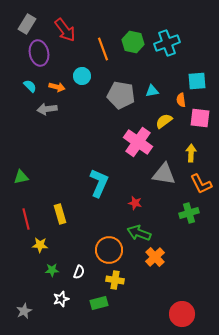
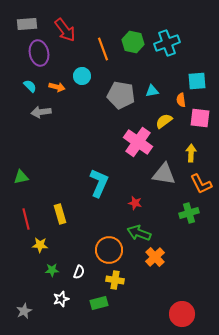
gray rectangle: rotated 54 degrees clockwise
gray arrow: moved 6 px left, 3 px down
